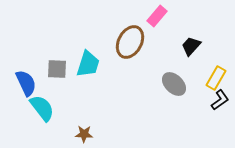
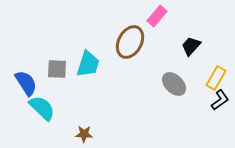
blue semicircle: rotated 8 degrees counterclockwise
cyan semicircle: rotated 8 degrees counterclockwise
